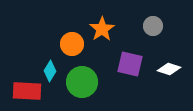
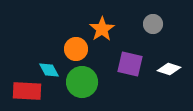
gray circle: moved 2 px up
orange circle: moved 4 px right, 5 px down
cyan diamond: moved 1 px left, 1 px up; rotated 60 degrees counterclockwise
